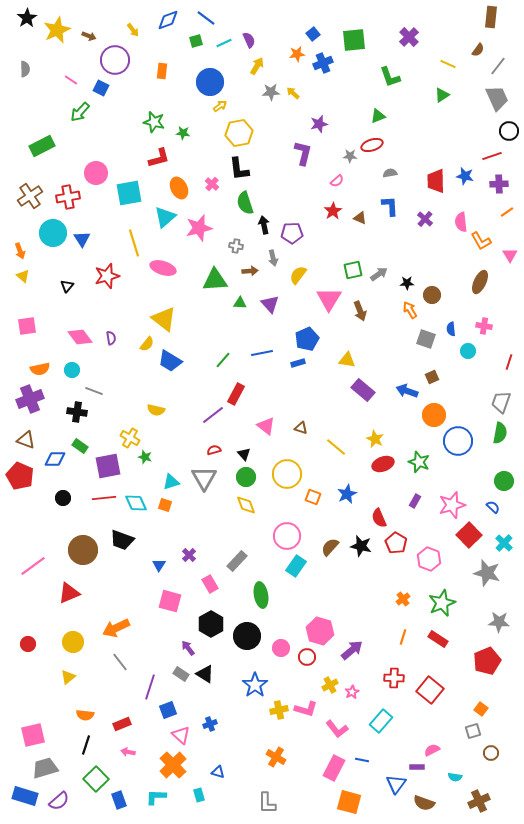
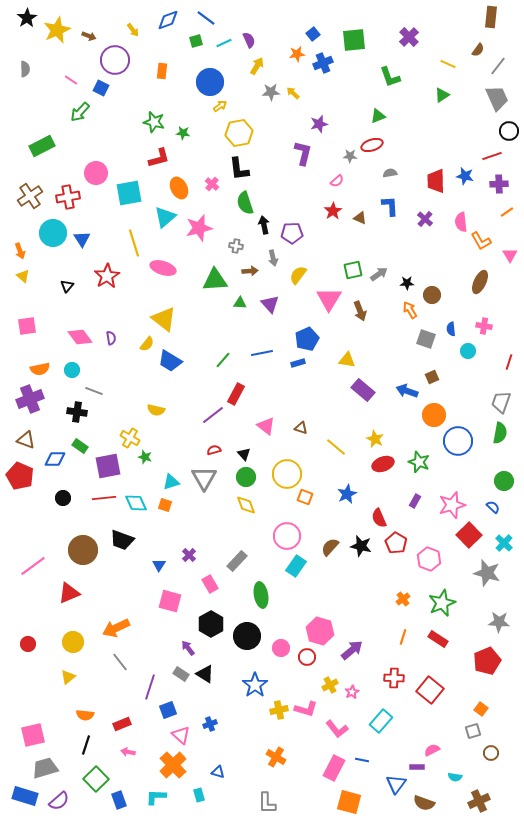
red star at (107, 276): rotated 15 degrees counterclockwise
orange square at (313, 497): moved 8 px left
